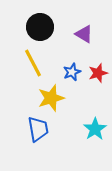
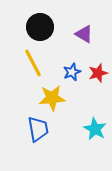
yellow star: moved 1 px right; rotated 12 degrees clockwise
cyan star: rotated 10 degrees counterclockwise
